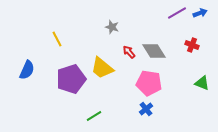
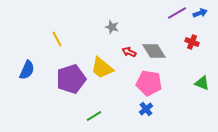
red cross: moved 3 px up
red arrow: rotated 24 degrees counterclockwise
